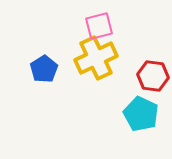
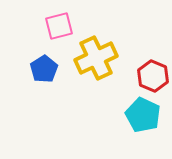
pink square: moved 40 px left
red hexagon: rotated 16 degrees clockwise
cyan pentagon: moved 2 px right, 1 px down
